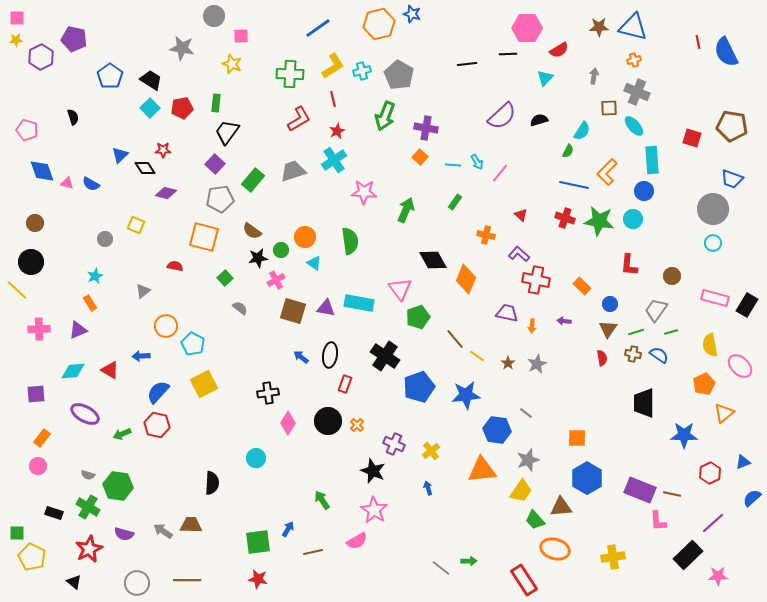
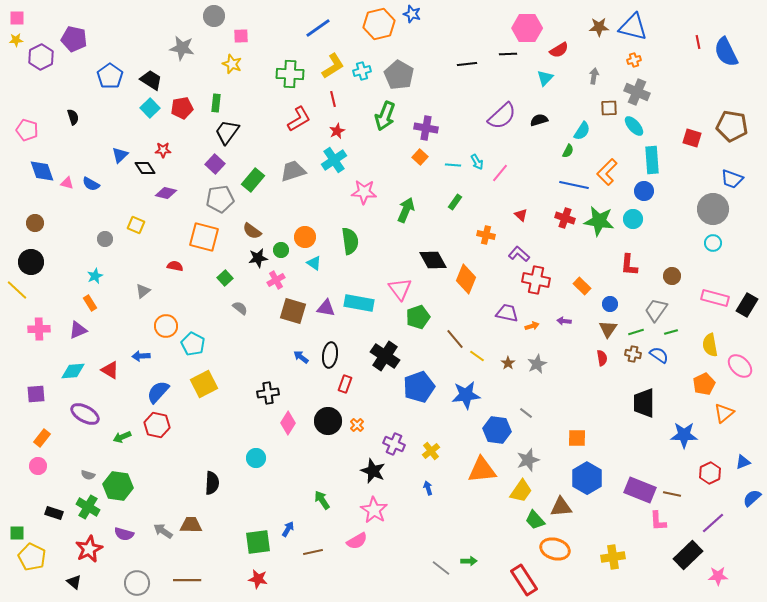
orange arrow at (532, 326): rotated 112 degrees counterclockwise
green arrow at (122, 434): moved 3 px down
